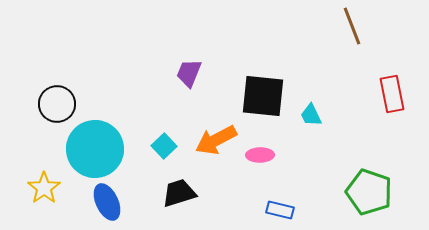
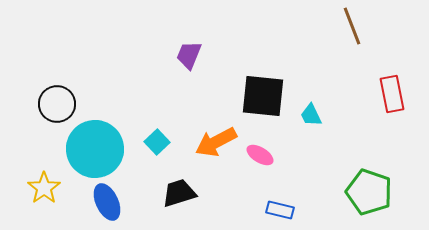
purple trapezoid: moved 18 px up
orange arrow: moved 2 px down
cyan square: moved 7 px left, 4 px up
pink ellipse: rotated 32 degrees clockwise
